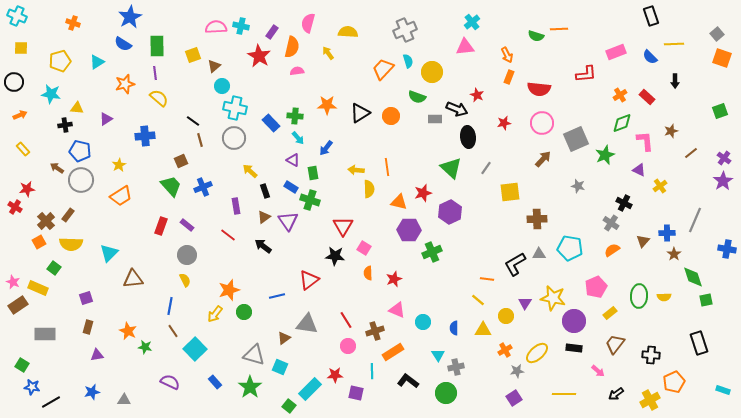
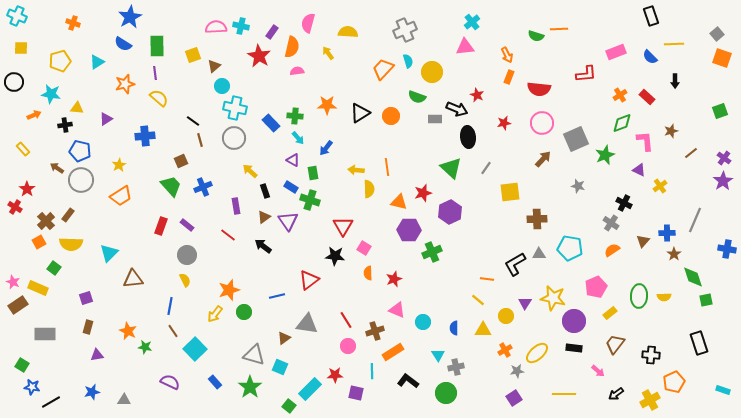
orange arrow at (20, 115): moved 14 px right
red star at (27, 189): rotated 28 degrees counterclockwise
